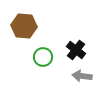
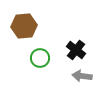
brown hexagon: rotated 10 degrees counterclockwise
green circle: moved 3 px left, 1 px down
